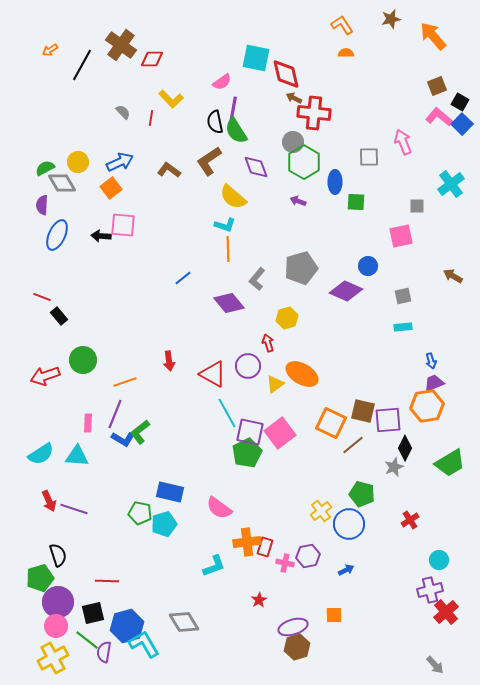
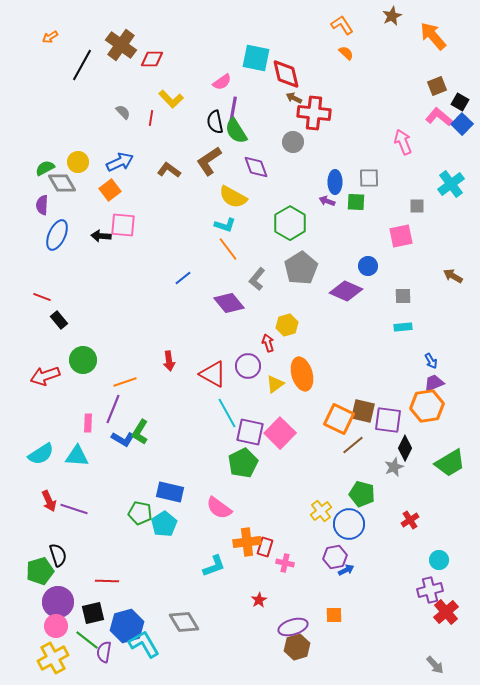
brown star at (391, 19): moved 1 px right, 3 px up; rotated 12 degrees counterclockwise
orange arrow at (50, 50): moved 13 px up
orange semicircle at (346, 53): rotated 42 degrees clockwise
gray square at (369, 157): moved 21 px down
green hexagon at (304, 162): moved 14 px left, 61 px down
orange square at (111, 188): moved 1 px left, 2 px down
yellow semicircle at (233, 197): rotated 12 degrees counterclockwise
purple arrow at (298, 201): moved 29 px right
orange line at (228, 249): rotated 35 degrees counterclockwise
gray pentagon at (301, 268): rotated 16 degrees counterclockwise
gray square at (403, 296): rotated 12 degrees clockwise
black rectangle at (59, 316): moved 4 px down
yellow hexagon at (287, 318): moved 7 px down
blue arrow at (431, 361): rotated 14 degrees counterclockwise
orange ellipse at (302, 374): rotated 44 degrees clockwise
purple line at (115, 414): moved 2 px left, 5 px up
purple square at (388, 420): rotated 12 degrees clockwise
orange square at (331, 423): moved 8 px right, 4 px up
green L-shape at (140, 432): rotated 20 degrees counterclockwise
pink square at (280, 433): rotated 8 degrees counterclockwise
green pentagon at (247, 453): moved 4 px left, 10 px down
cyan pentagon at (164, 524): rotated 15 degrees counterclockwise
purple hexagon at (308, 556): moved 27 px right, 1 px down
green pentagon at (40, 578): moved 7 px up
